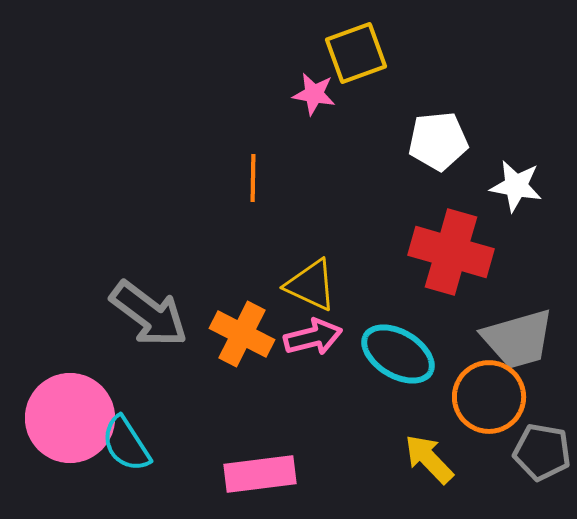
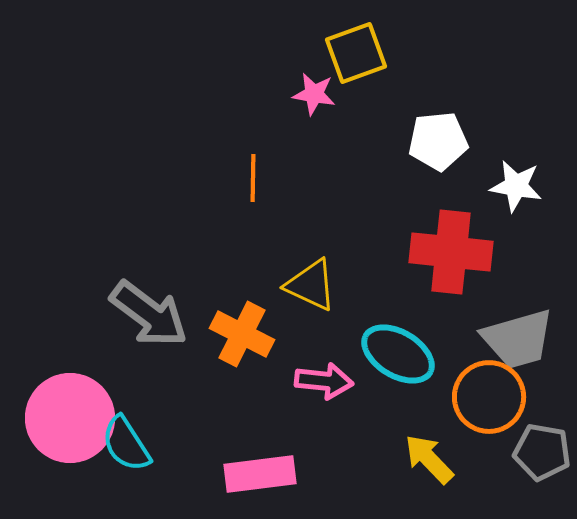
red cross: rotated 10 degrees counterclockwise
pink arrow: moved 11 px right, 44 px down; rotated 20 degrees clockwise
